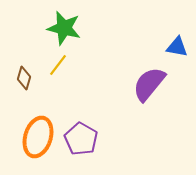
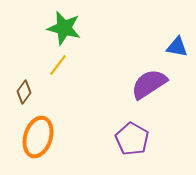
brown diamond: moved 14 px down; rotated 20 degrees clockwise
purple semicircle: rotated 18 degrees clockwise
purple pentagon: moved 51 px right
